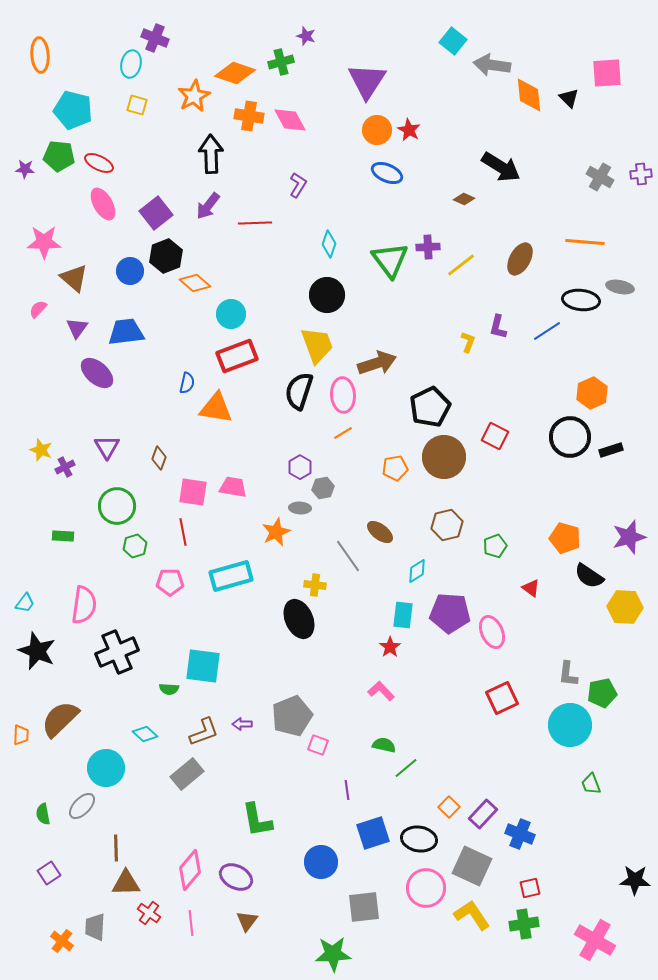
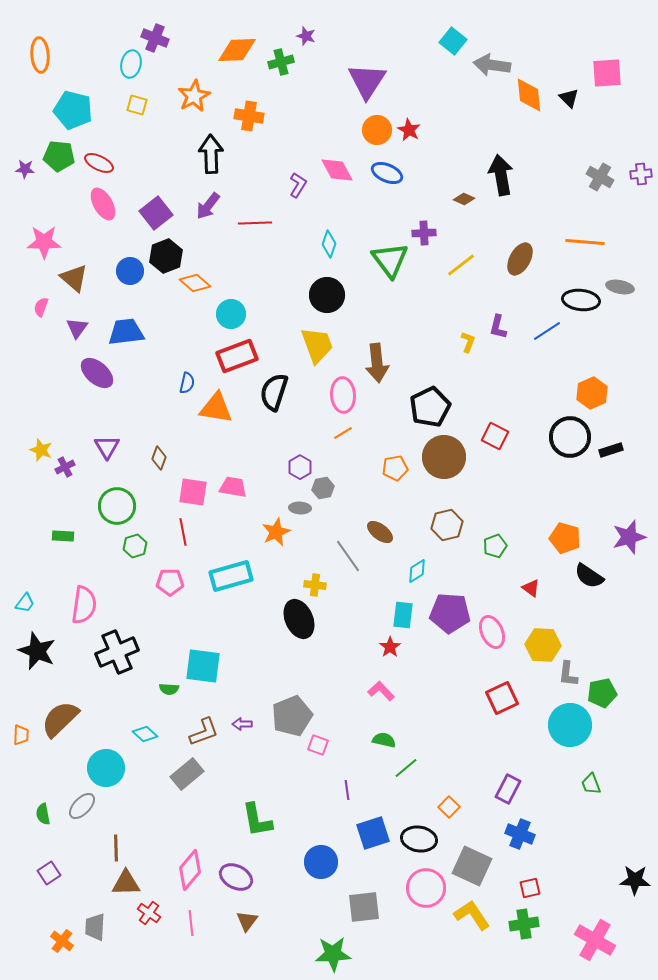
orange diamond at (235, 73): moved 2 px right, 23 px up; rotated 21 degrees counterclockwise
pink diamond at (290, 120): moved 47 px right, 50 px down
black arrow at (501, 167): moved 8 px down; rotated 132 degrees counterclockwise
purple cross at (428, 247): moved 4 px left, 14 px up
pink semicircle at (38, 309): moved 3 px right, 2 px up; rotated 24 degrees counterclockwise
brown arrow at (377, 363): rotated 102 degrees clockwise
black semicircle at (299, 391): moved 25 px left, 1 px down
yellow hexagon at (625, 607): moved 82 px left, 38 px down
green semicircle at (384, 745): moved 5 px up
purple rectangle at (483, 814): moved 25 px right, 25 px up; rotated 16 degrees counterclockwise
